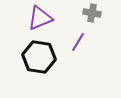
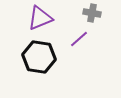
purple line: moved 1 px right, 3 px up; rotated 18 degrees clockwise
